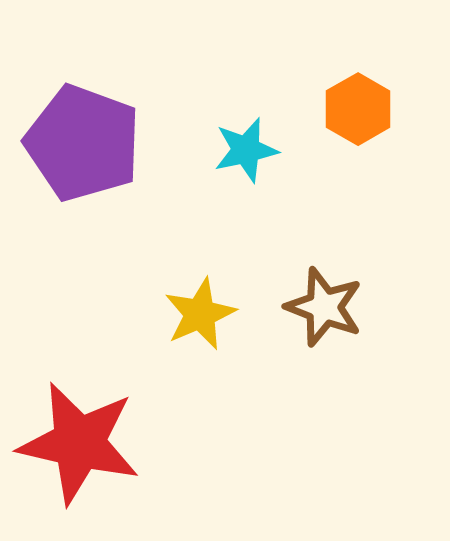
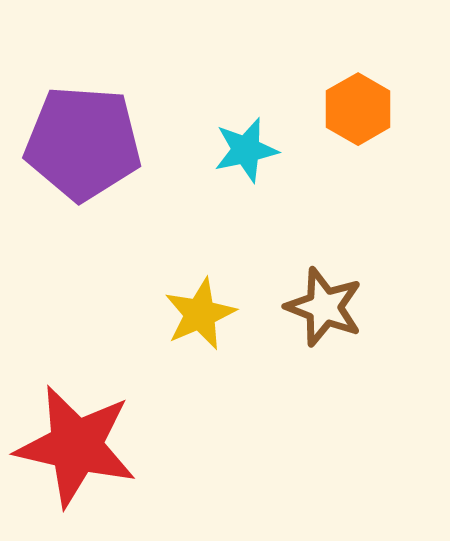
purple pentagon: rotated 16 degrees counterclockwise
red star: moved 3 px left, 3 px down
